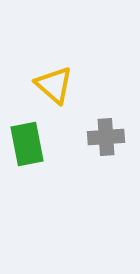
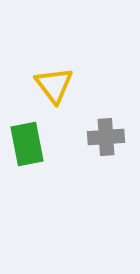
yellow triangle: rotated 12 degrees clockwise
